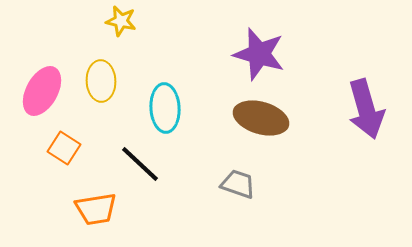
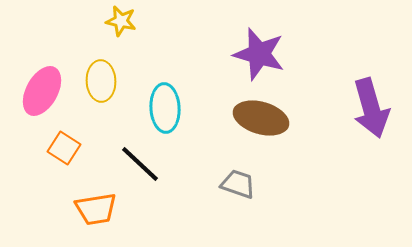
purple arrow: moved 5 px right, 1 px up
